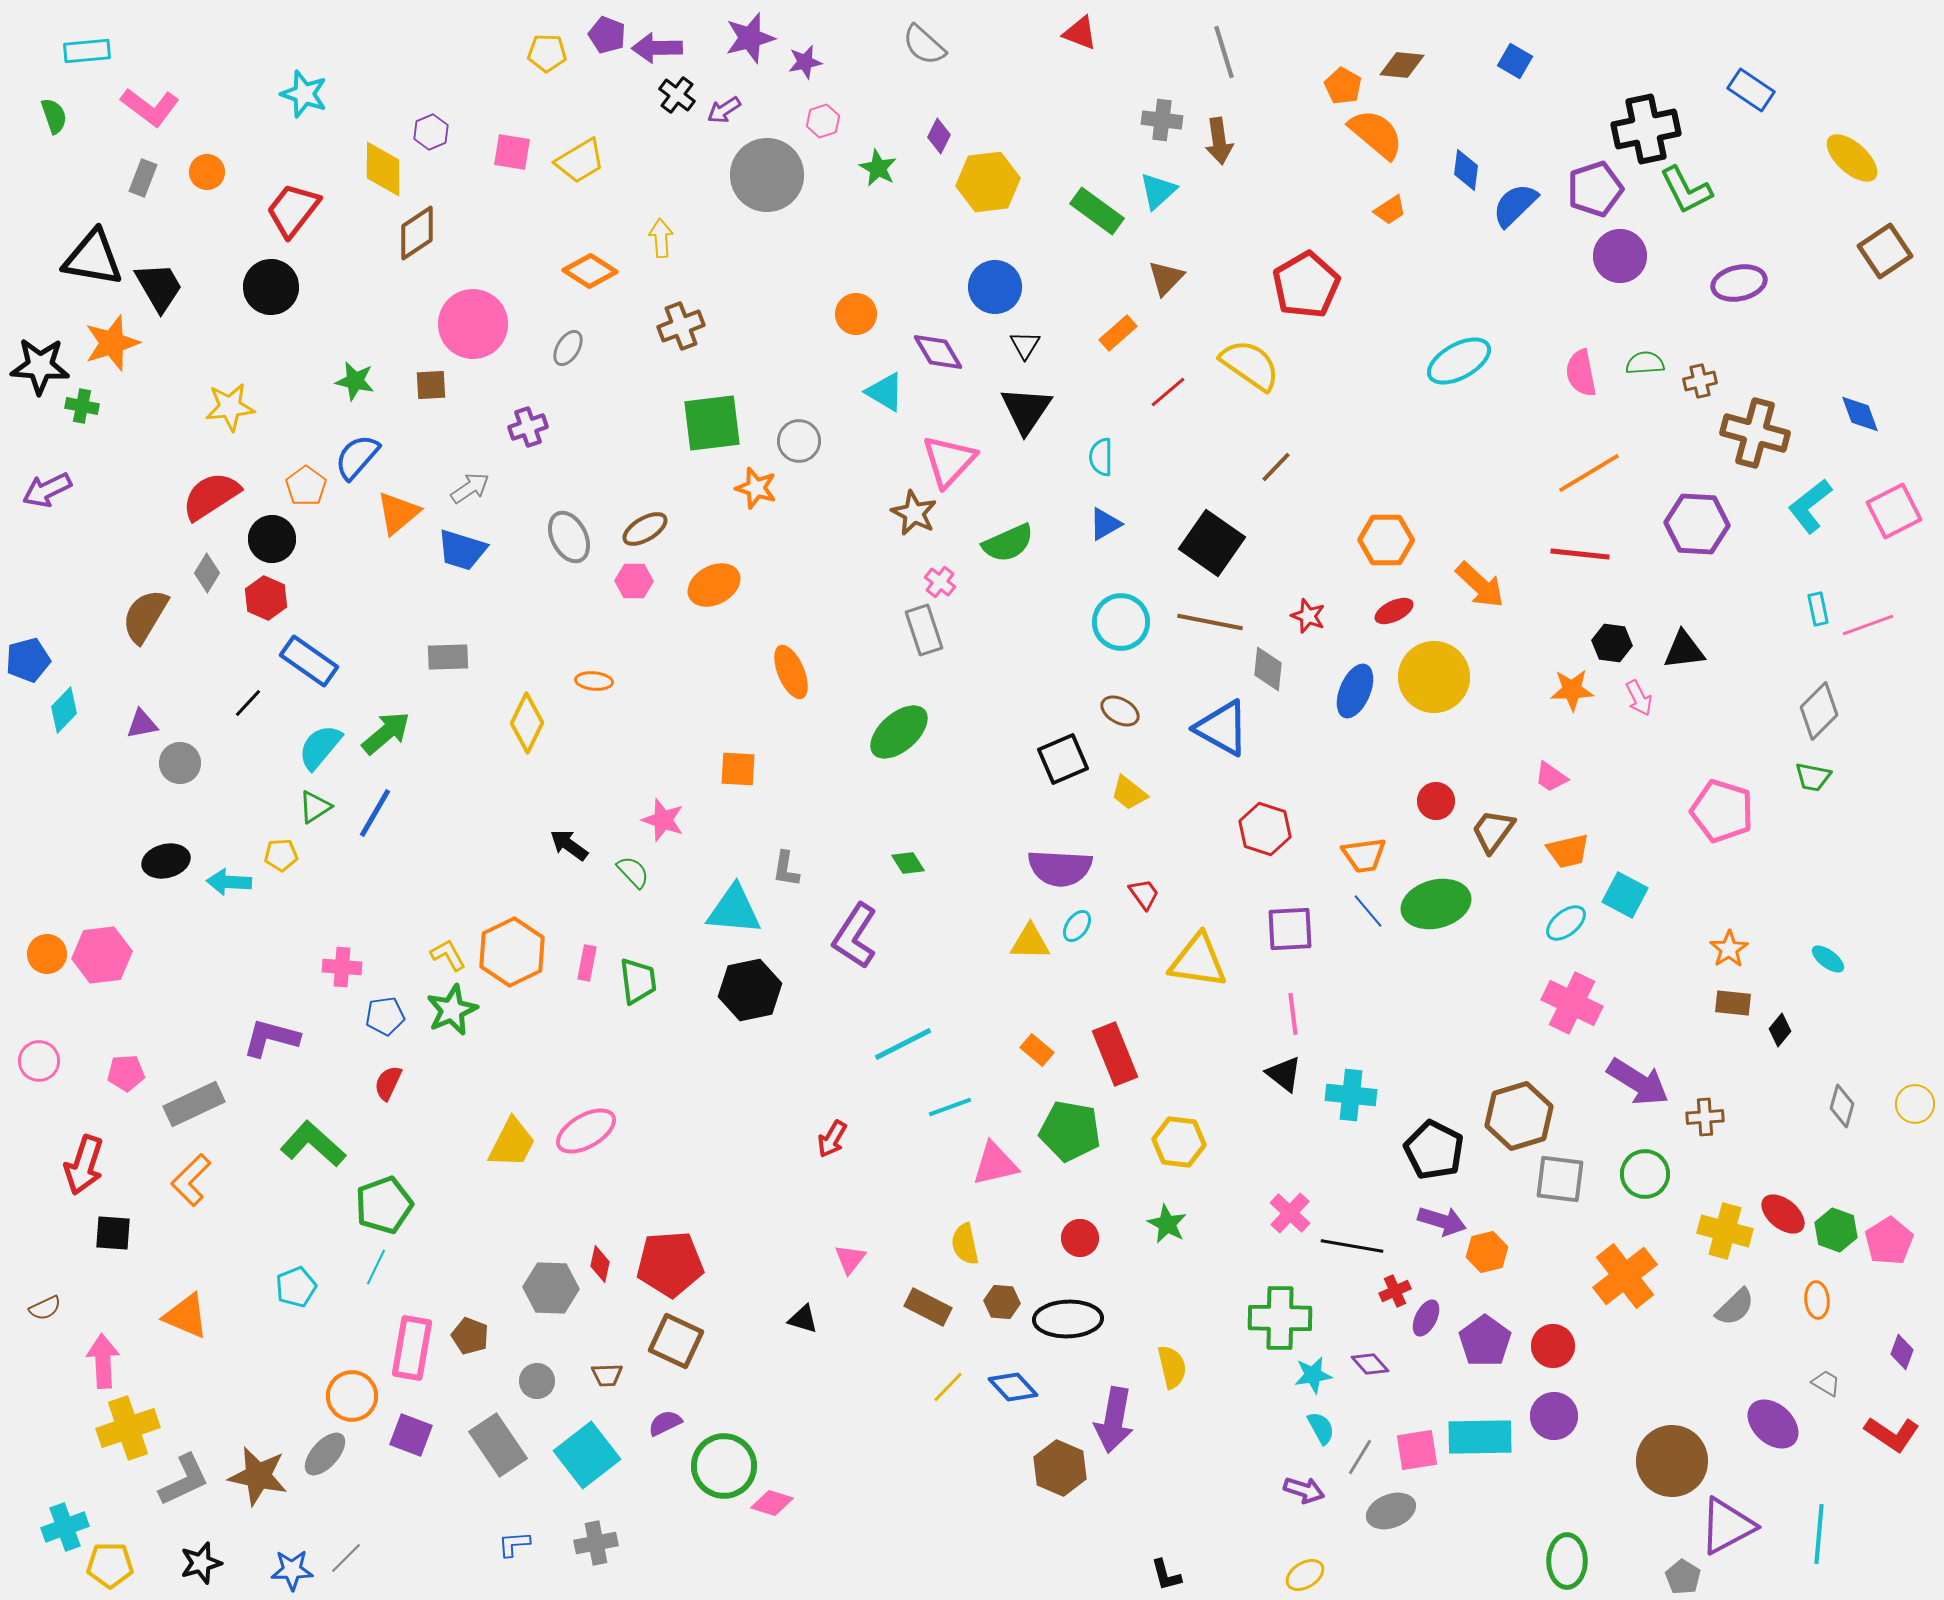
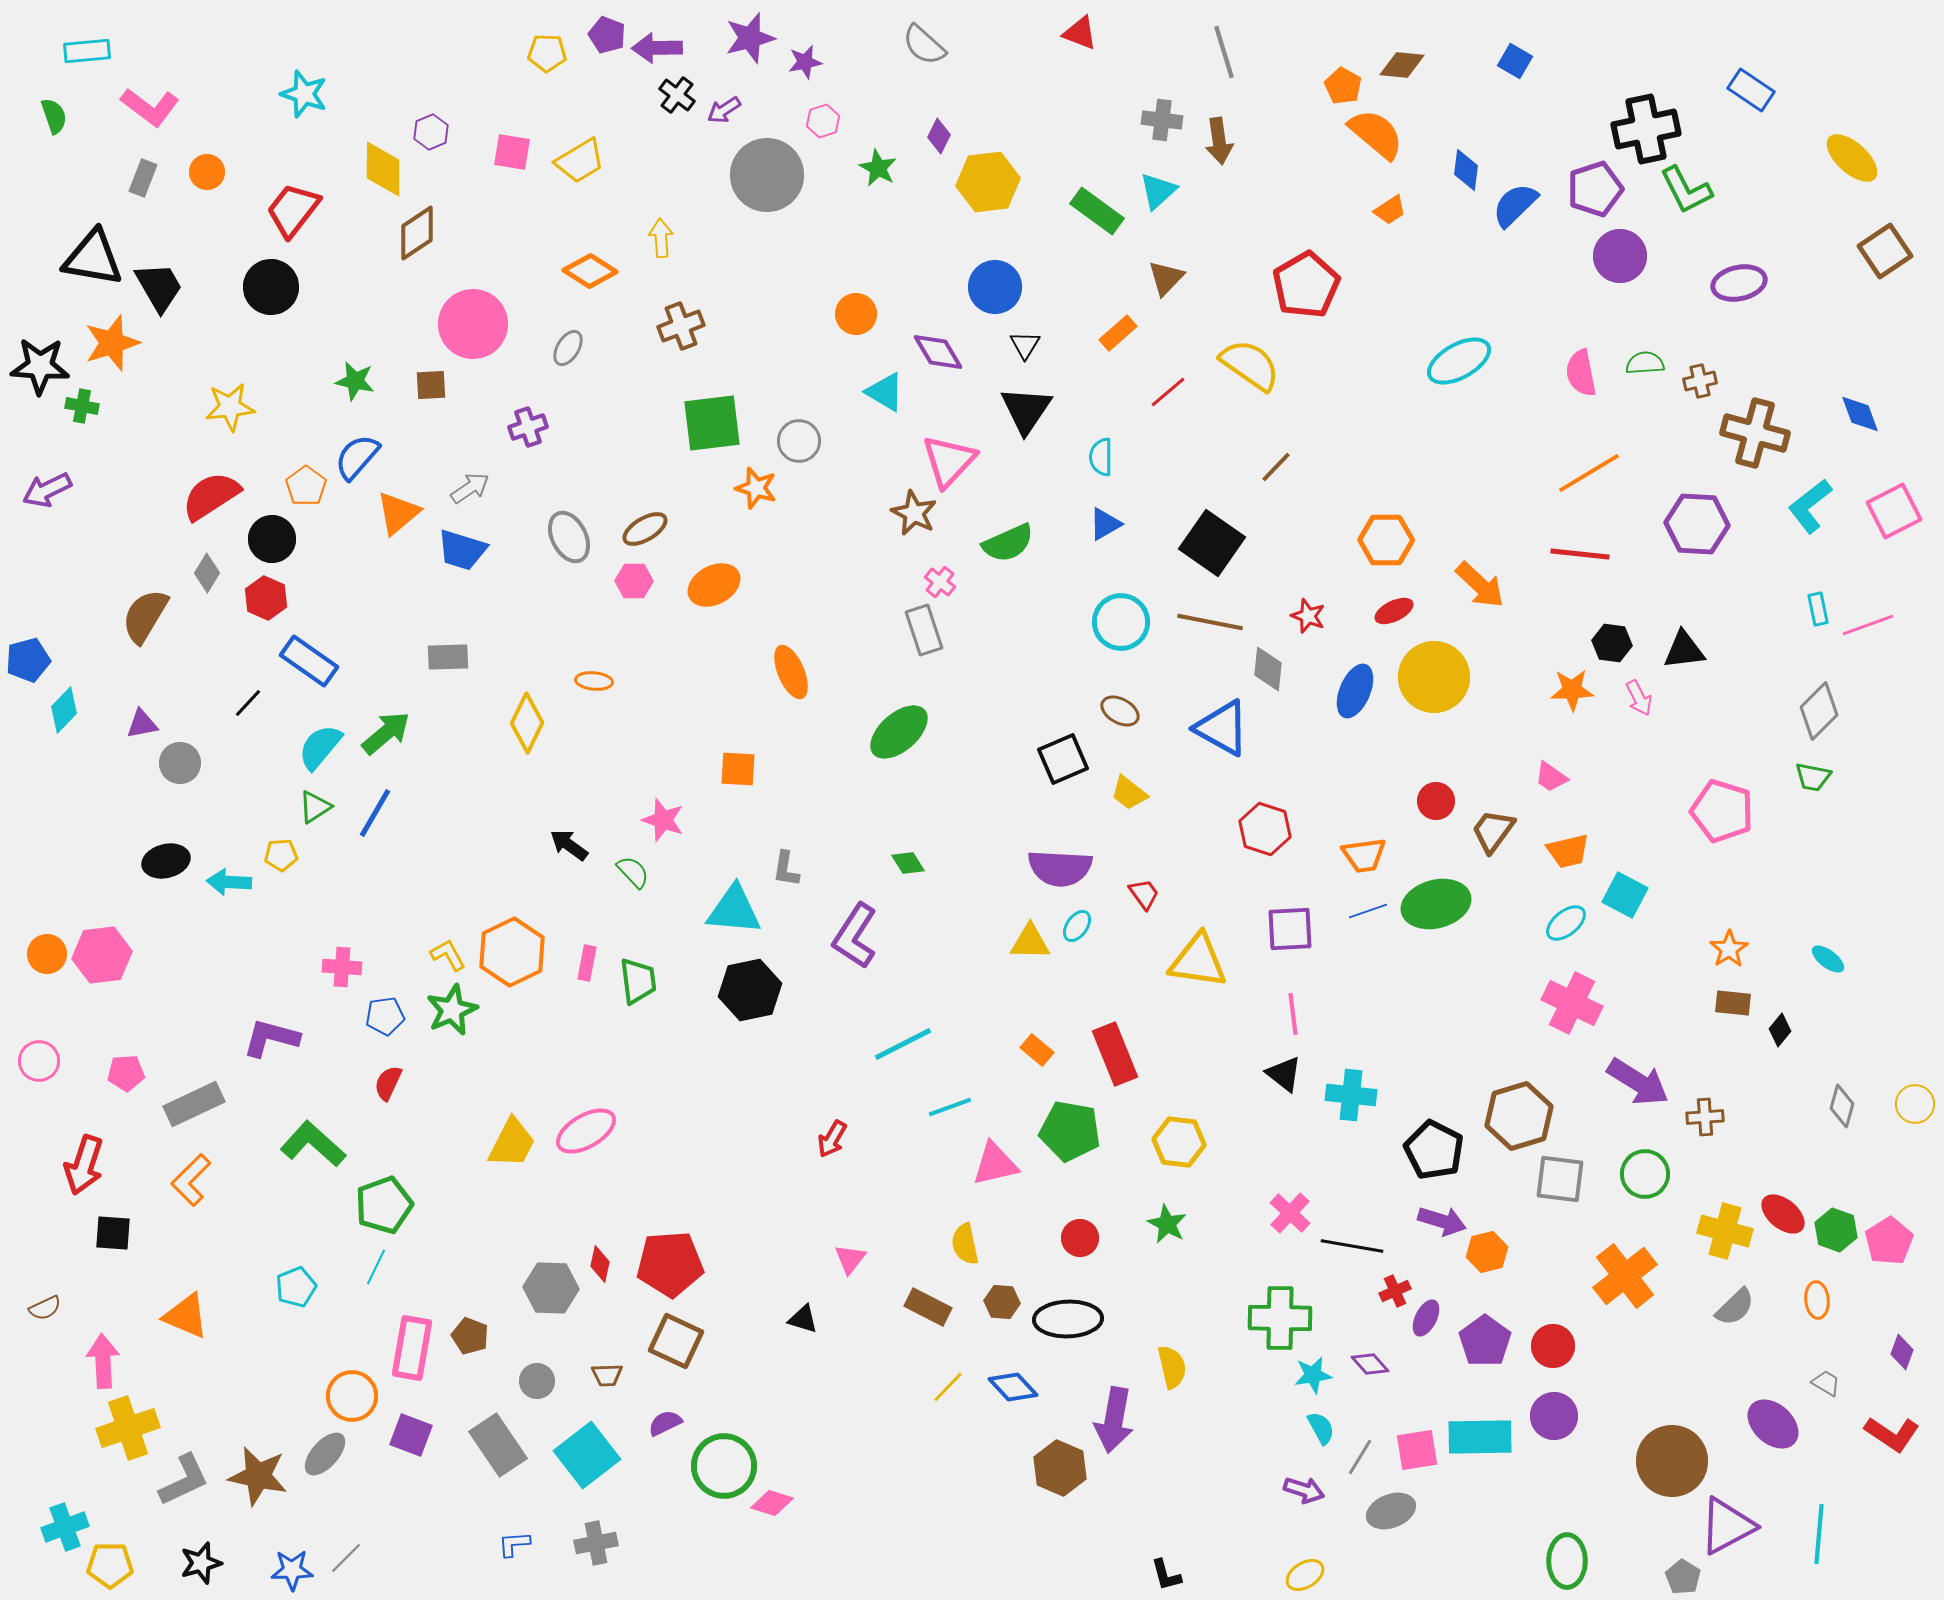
blue line at (1368, 911): rotated 69 degrees counterclockwise
